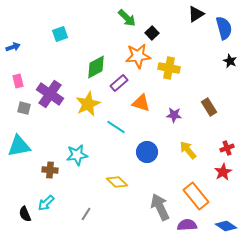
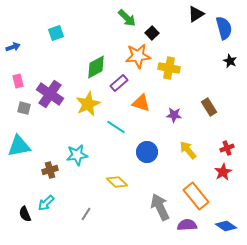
cyan square: moved 4 px left, 1 px up
brown cross: rotated 21 degrees counterclockwise
